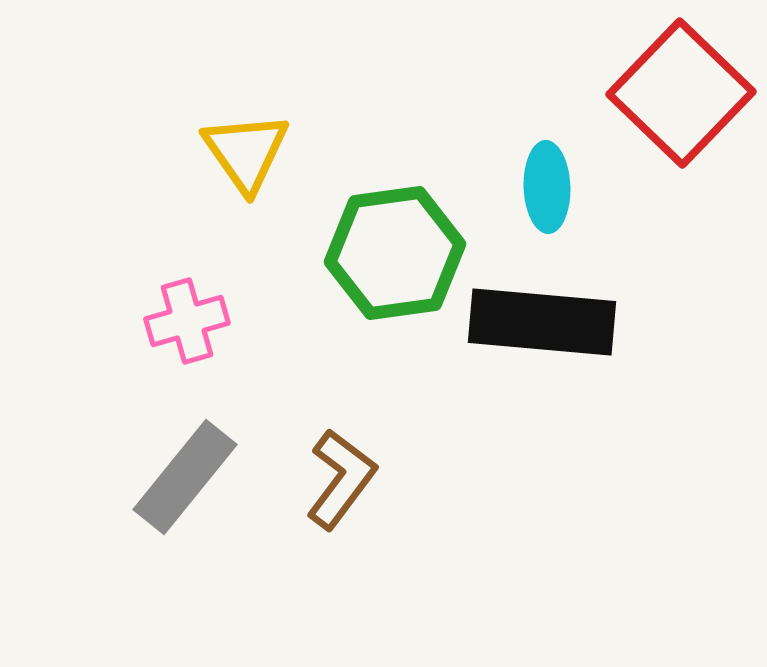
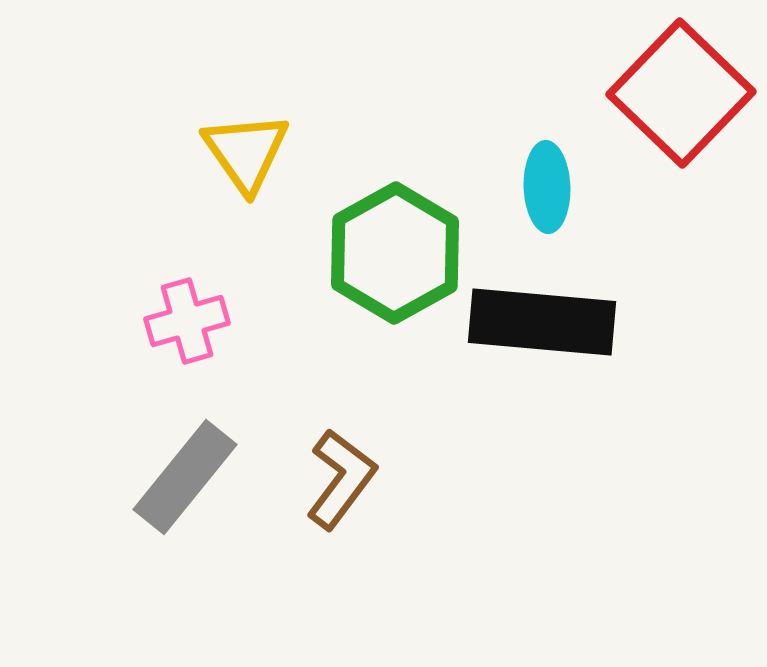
green hexagon: rotated 21 degrees counterclockwise
